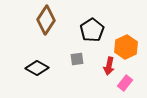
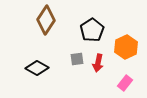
red arrow: moved 11 px left, 3 px up
